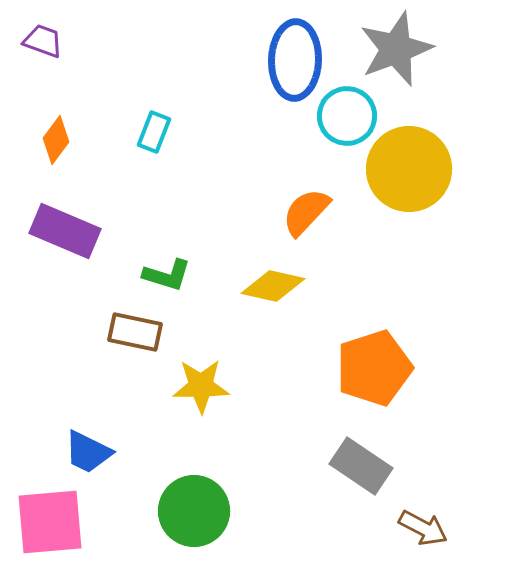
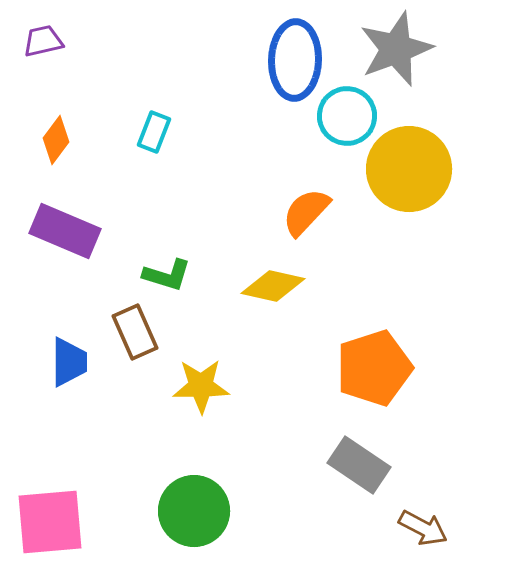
purple trapezoid: rotated 33 degrees counterclockwise
brown rectangle: rotated 54 degrees clockwise
blue trapezoid: moved 19 px left, 90 px up; rotated 116 degrees counterclockwise
gray rectangle: moved 2 px left, 1 px up
